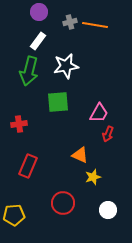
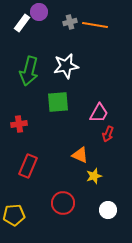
white rectangle: moved 16 px left, 18 px up
yellow star: moved 1 px right, 1 px up
